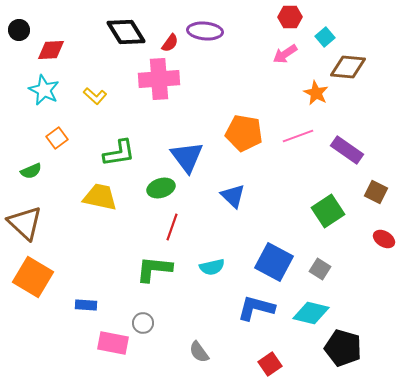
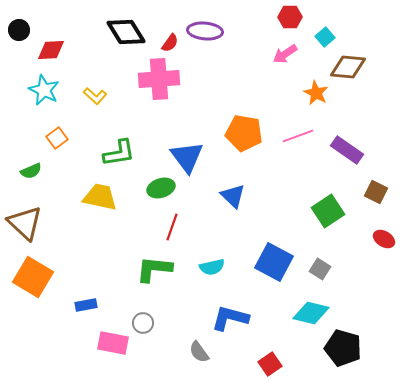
blue rectangle at (86, 305): rotated 15 degrees counterclockwise
blue L-shape at (256, 308): moved 26 px left, 10 px down
